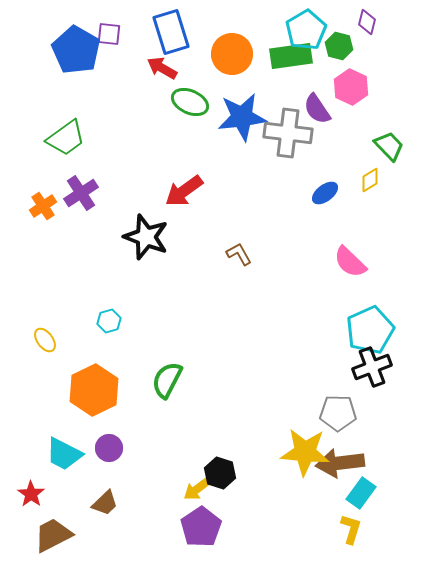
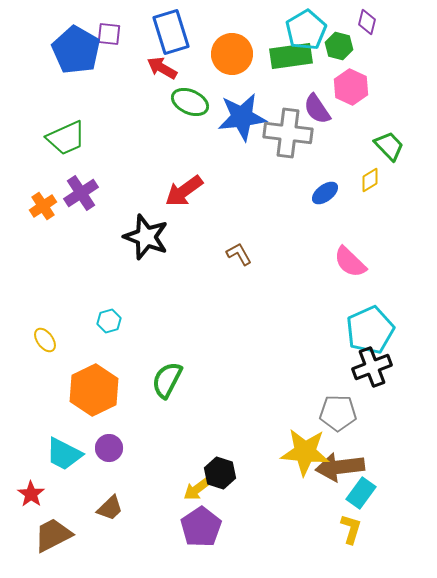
green trapezoid at (66, 138): rotated 12 degrees clockwise
brown arrow at (340, 463): moved 4 px down
brown trapezoid at (105, 503): moved 5 px right, 5 px down
